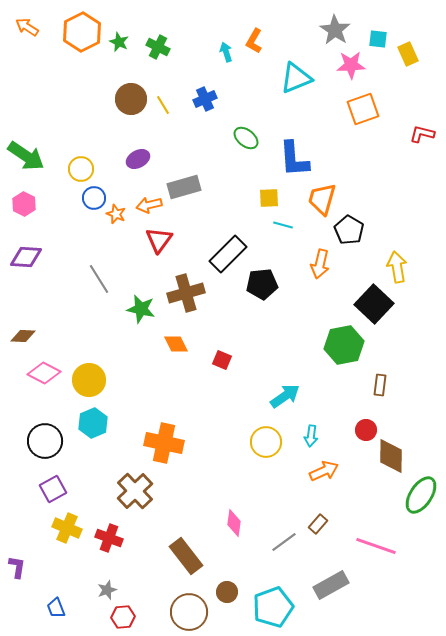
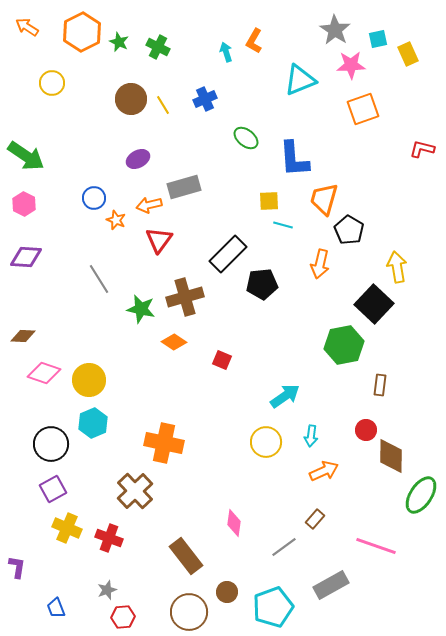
cyan square at (378, 39): rotated 18 degrees counterclockwise
cyan triangle at (296, 78): moved 4 px right, 2 px down
red L-shape at (422, 134): moved 15 px down
yellow circle at (81, 169): moved 29 px left, 86 px up
yellow square at (269, 198): moved 3 px down
orange trapezoid at (322, 199): moved 2 px right
orange star at (116, 214): moved 6 px down
brown cross at (186, 293): moved 1 px left, 4 px down
orange diamond at (176, 344): moved 2 px left, 2 px up; rotated 30 degrees counterclockwise
pink diamond at (44, 373): rotated 8 degrees counterclockwise
black circle at (45, 441): moved 6 px right, 3 px down
brown rectangle at (318, 524): moved 3 px left, 5 px up
gray line at (284, 542): moved 5 px down
